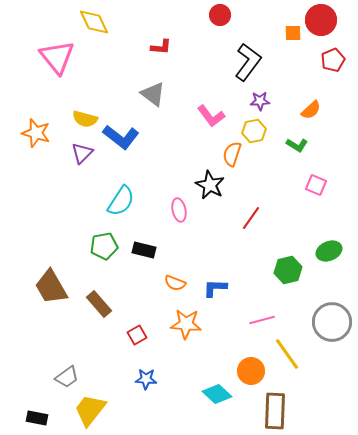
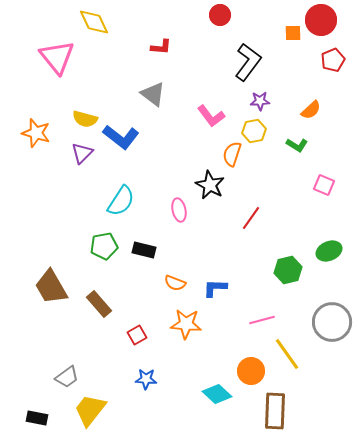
pink square at (316, 185): moved 8 px right
